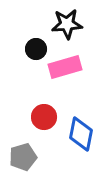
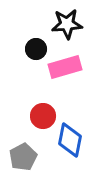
red circle: moved 1 px left, 1 px up
blue diamond: moved 11 px left, 6 px down
gray pentagon: rotated 12 degrees counterclockwise
